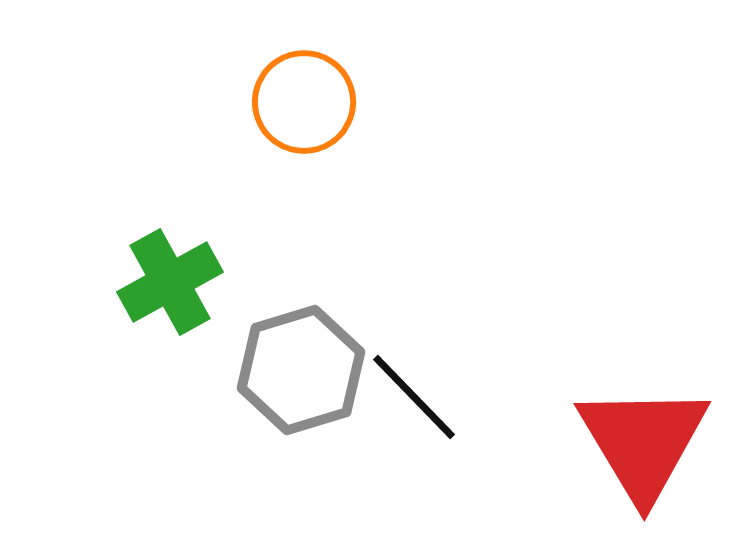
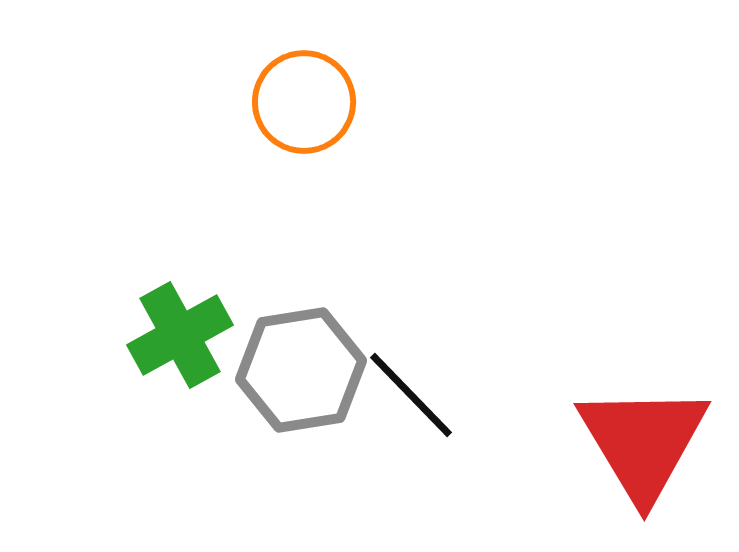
green cross: moved 10 px right, 53 px down
gray hexagon: rotated 8 degrees clockwise
black line: moved 3 px left, 2 px up
